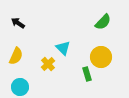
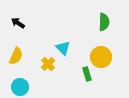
green semicircle: moved 1 px right; rotated 42 degrees counterclockwise
